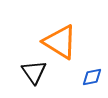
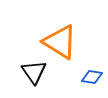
blue diamond: rotated 20 degrees clockwise
